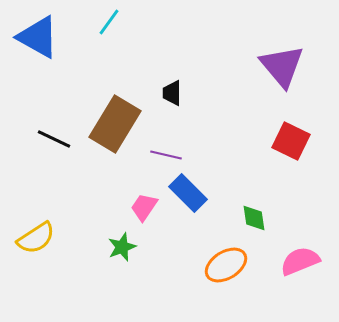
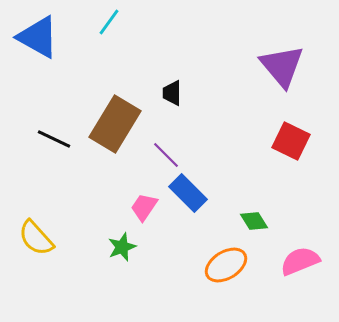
purple line: rotated 32 degrees clockwise
green diamond: moved 3 px down; rotated 24 degrees counterclockwise
yellow semicircle: rotated 81 degrees clockwise
